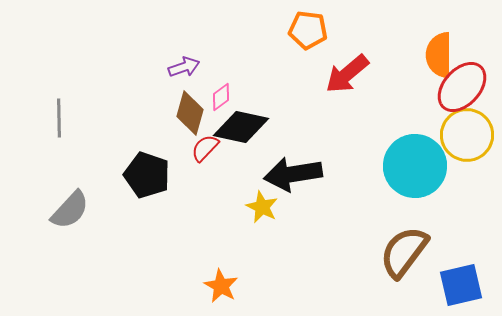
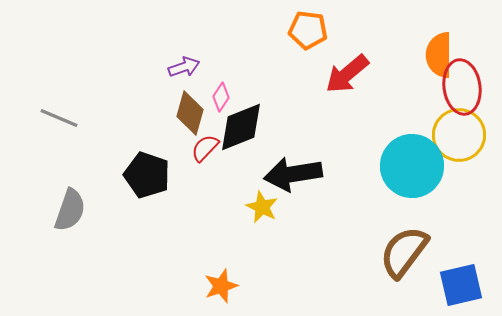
red ellipse: rotated 50 degrees counterclockwise
pink diamond: rotated 20 degrees counterclockwise
gray line: rotated 66 degrees counterclockwise
black diamond: rotated 34 degrees counterclockwise
yellow circle: moved 8 px left
cyan circle: moved 3 px left
gray semicircle: rotated 24 degrees counterclockwise
orange star: rotated 24 degrees clockwise
